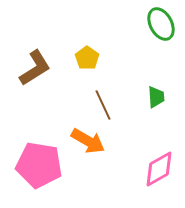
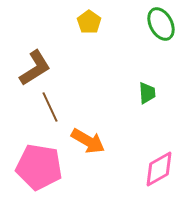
yellow pentagon: moved 2 px right, 36 px up
green trapezoid: moved 9 px left, 4 px up
brown line: moved 53 px left, 2 px down
pink pentagon: moved 2 px down
